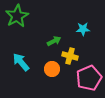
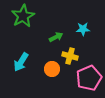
green star: moved 6 px right
green arrow: moved 2 px right, 4 px up
cyan arrow: rotated 108 degrees counterclockwise
